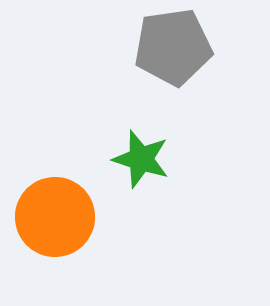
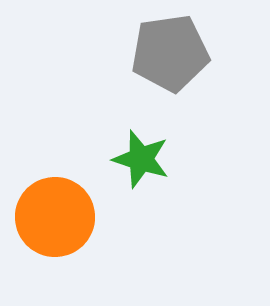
gray pentagon: moved 3 px left, 6 px down
